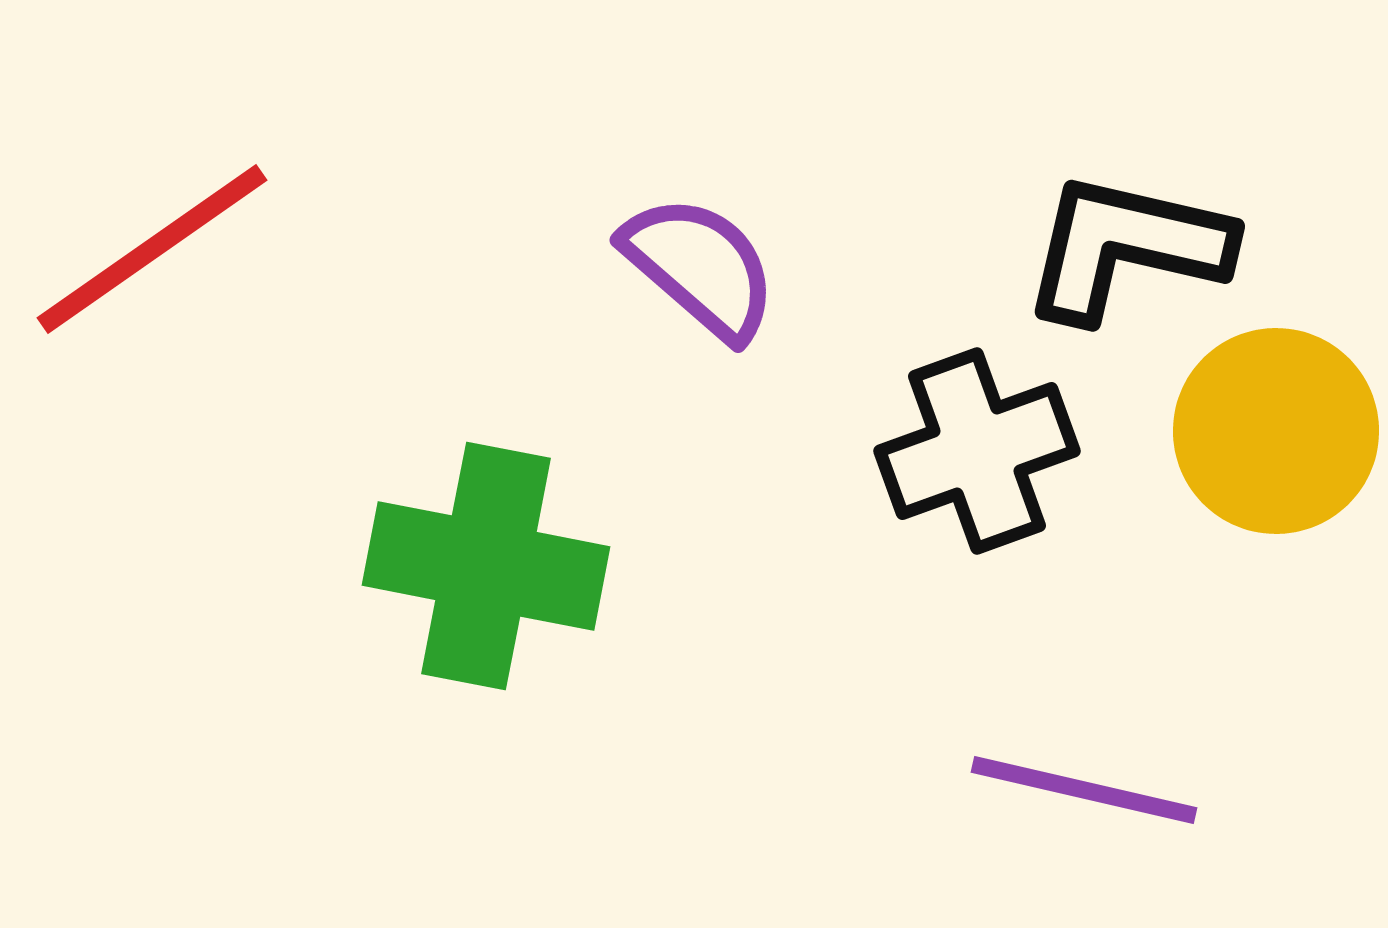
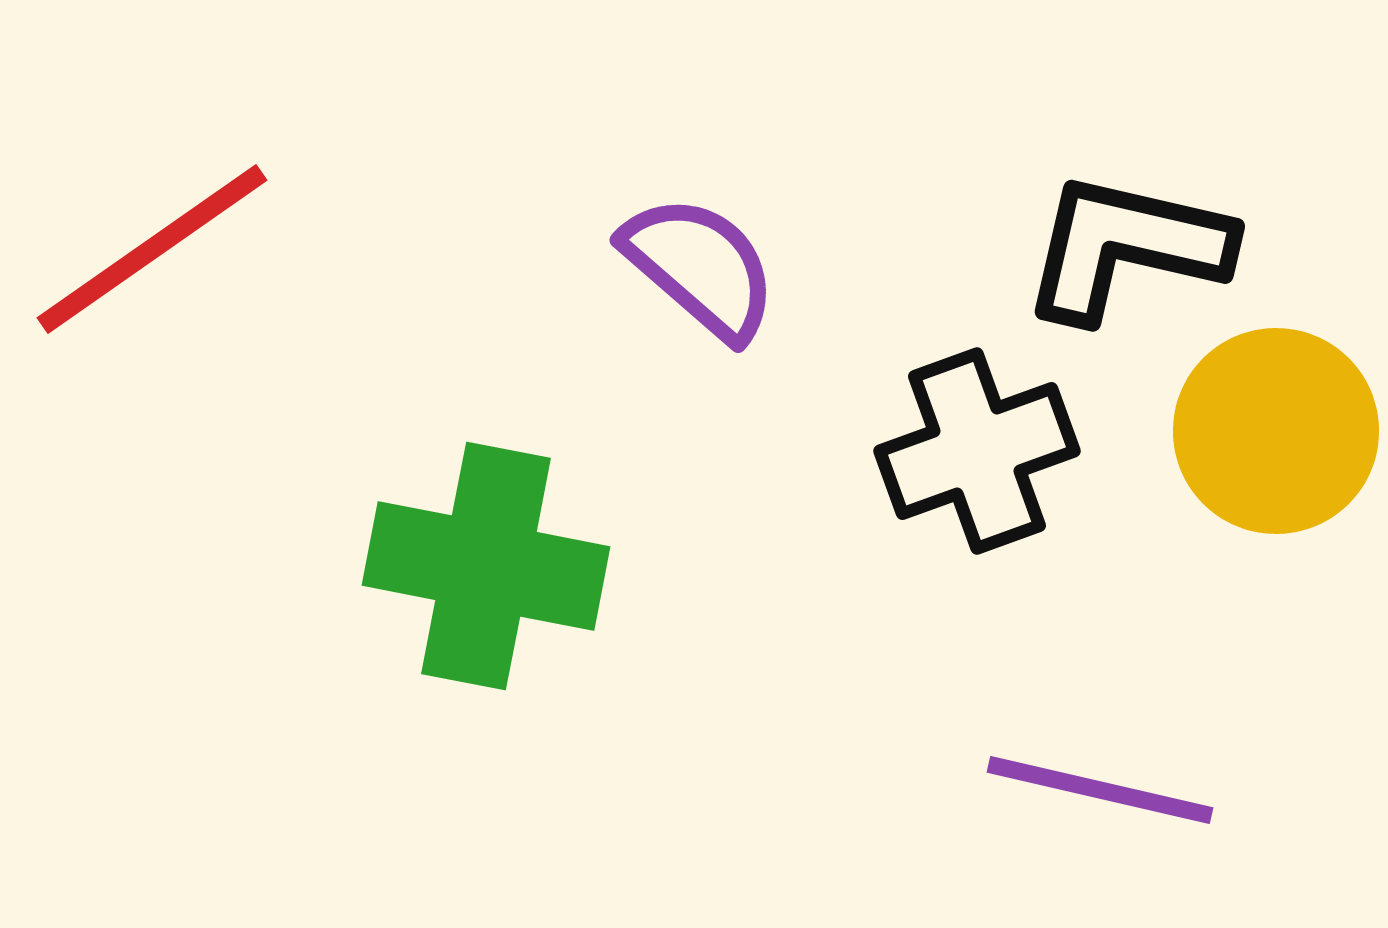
purple line: moved 16 px right
